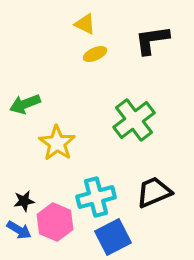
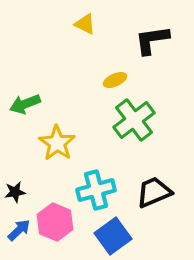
yellow ellipse: moved 20 px right, 26 px down
cyan cross: moved 7 px up
black star: moved 9 px left, 9 px up
blue arrow: rotated 75 degrees counterclockwise
blue square: moved 1 px up; rotated 9 degrees counterclockwise
